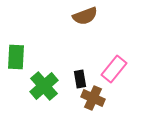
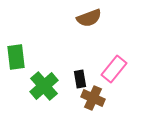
brown semicircle: moved 4 px right, 2 px down
green rectangle: rotated 10 degrees counterclockwise
